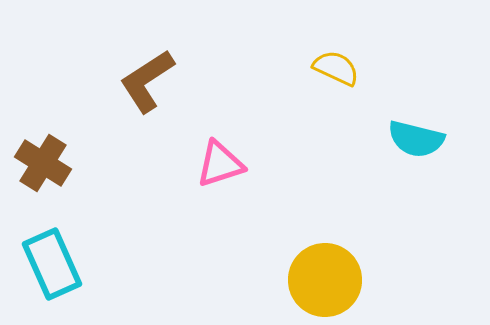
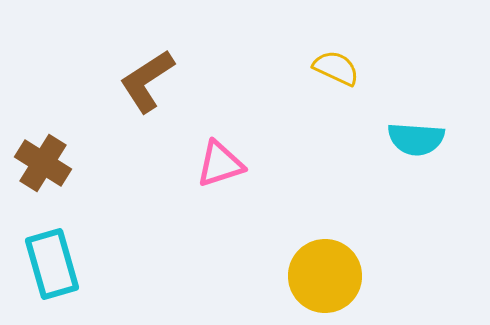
cyan semicircle: rotated 10 degrees counterclockwise
cyan rectangle: rotated 8 degrees clockwise
yellow circle: moved 4 px up
